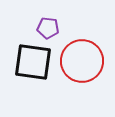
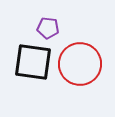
red circle: moved 2 px left, 3 px down
